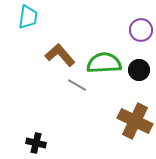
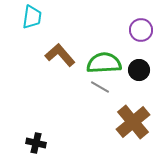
cyan trapezoid: moved 4 px right
gray line: moved 23 px right, 2 px down
brown cross: moved 2 px left, 1 px down; rotated 24 degrees clockwise
